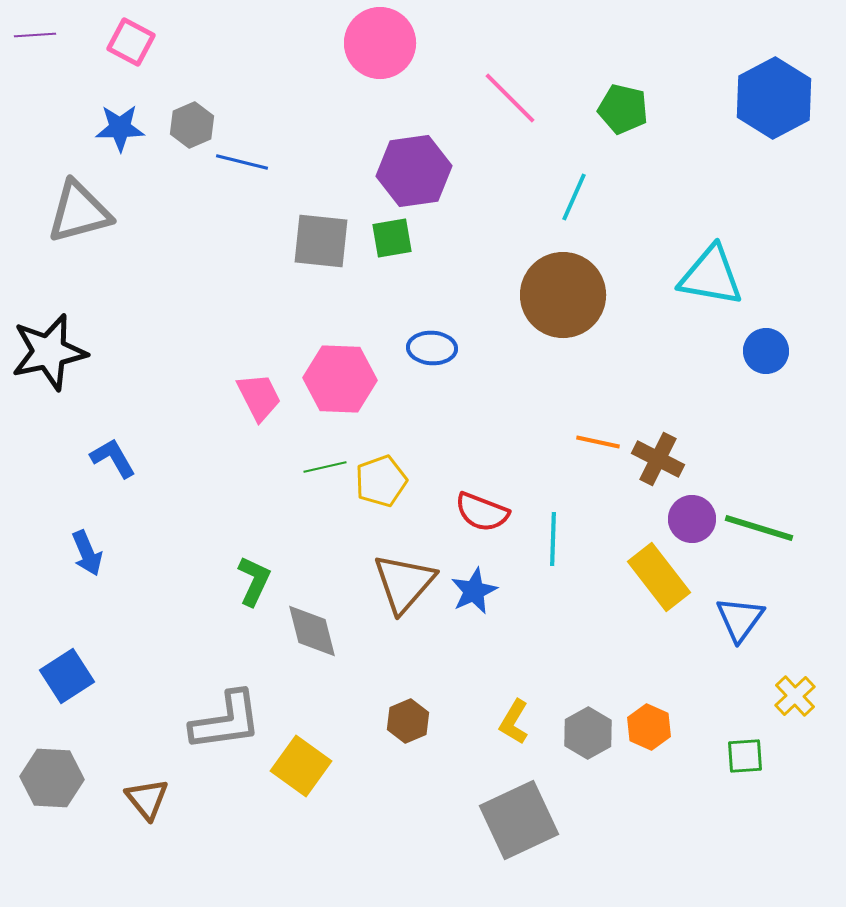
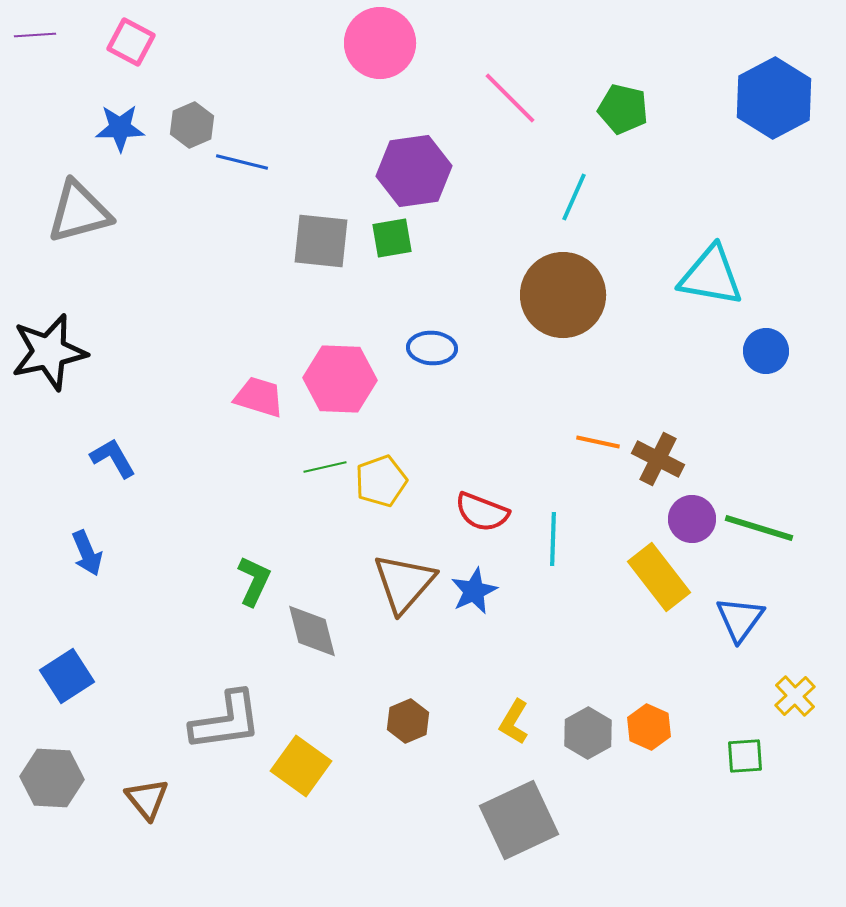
pink trapezoid at (259, 397): rotated 46 degrees counterclockwise
